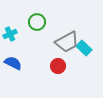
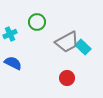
cyan rectangle: moved 1 px left, 1 px up
red circle: moved 9 px right, 12 px down
